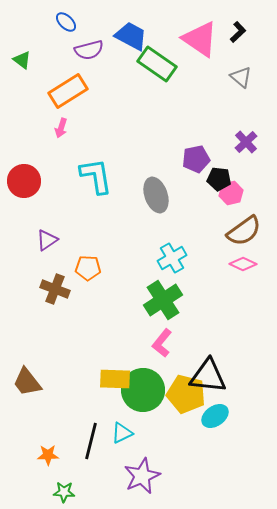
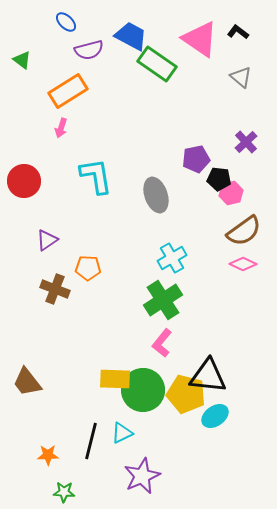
black L-shape: rotated 100 degrees counterclockwise
